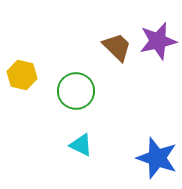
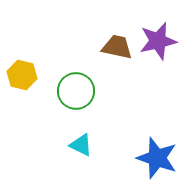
brown trapezoid: rotated 32 degrees counterclockwise
